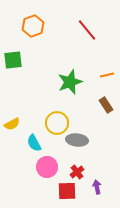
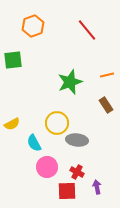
red cross: rotated 24 degrees counterclockwise
